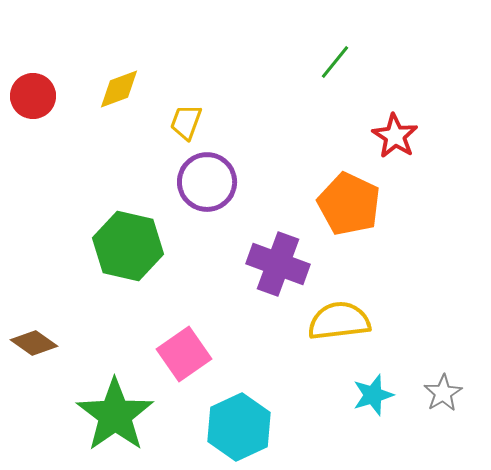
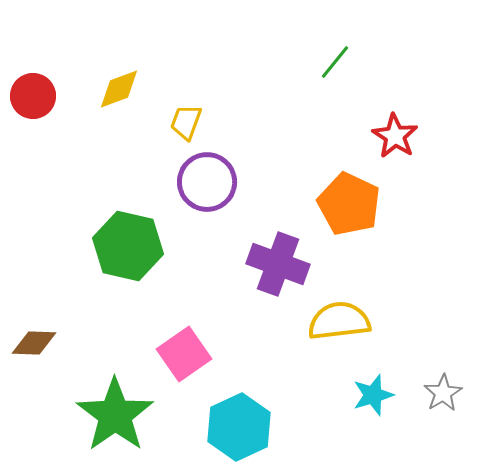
brown diamond: rotated 33 degrees counterclockwise
